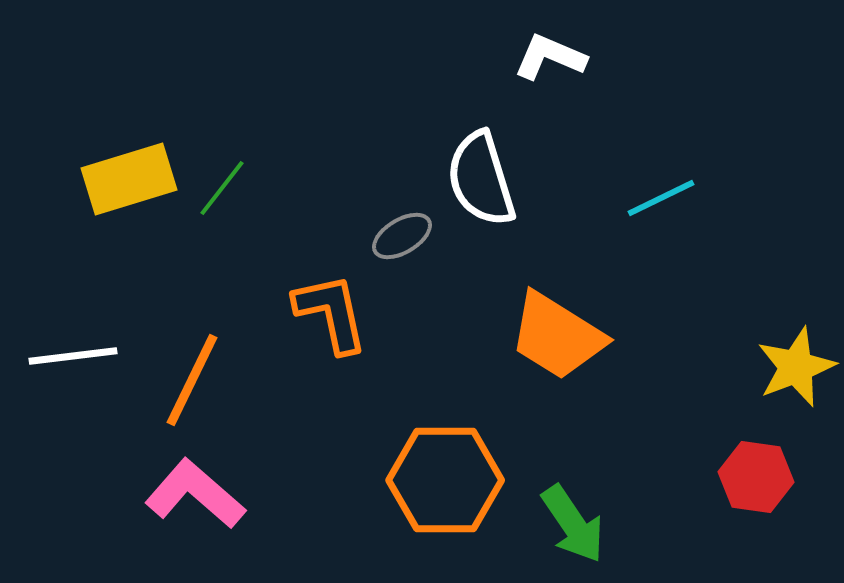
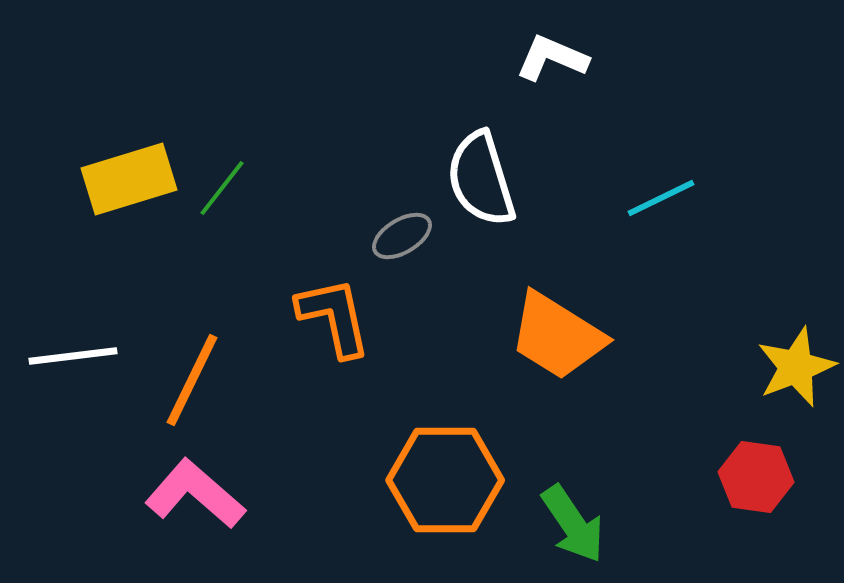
white L-shape: moved 2 px right, 1 px down
orange L-shape: moved 3 px right, 4 px down
